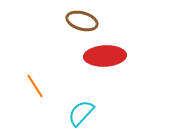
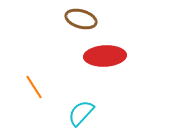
brown ellipse: moved 1 px left, 2 px up
orange line: moved 1 px left, 1 px down
